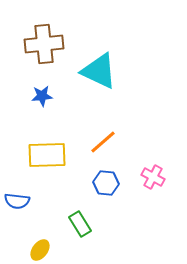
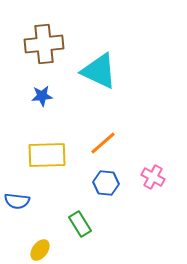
orange line: moved 1 px down
